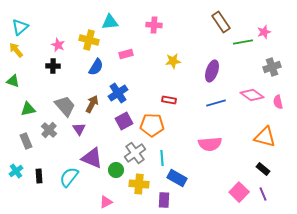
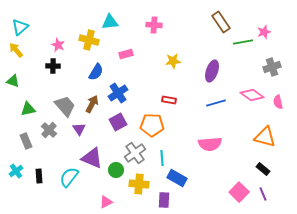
blue semicircle at (96, 67): moved 5 px down
purple square at (124, 121): moved 6 px left, 1 px down
